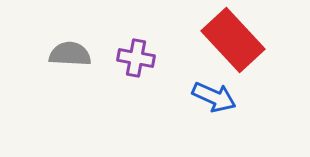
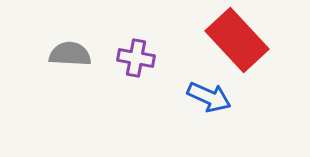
red rectangle: moved 4 px right
blue arrow: moved 5 px left
